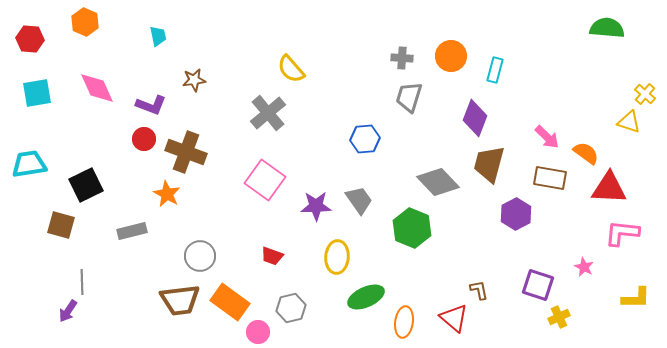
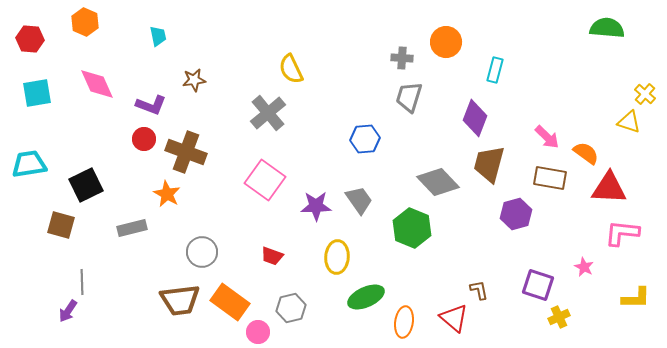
orange circle at (451, 56): moved 5 px left, 14 px up
yellow semicircle at (291, 69): rotated 16 degrees clockwise
pink diamond at (97, 88): moved 4 px up
purple hexagon at (516, 214): rotated 12 degrees clockwise
gray rectangle at (132, 231): moved 3 px up
gray circle at (200, 256): moved 2 px right, 4 px up
